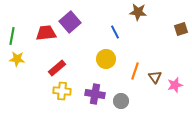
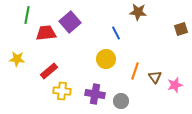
blue line: moved 1 px right, 1 px down
green line: moved 15 px right, 21 px up
red rectangle: moved 8 px left, 3 px down
